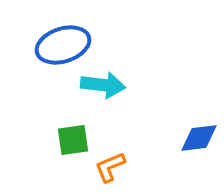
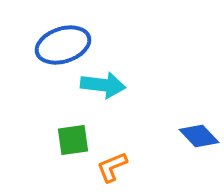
blue diamond: moved 2 px up; rotated 54 degrees clockwise
orange L-shape: moved 2 px right
